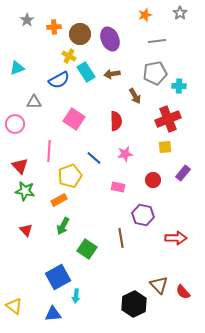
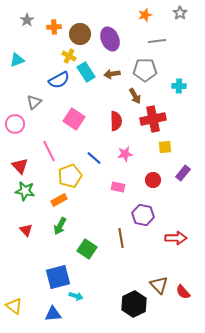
cyan triangle at (17, 68): moved 8 px up
gray pentagon at (155, 73): moved 10 px left, 3 px up; rotated 10 degrees clockwise
gray triangle at (34, 102): rotated 42 degrees counterclockwise
red cross at (168, 119): moved 15 px left; rotated 10 degrees clockwise
pink line at (49, 151): rotated 30 degrees counterclockwise
green arrow at (63, 226): moved 3 px left
blue square at (58, 277): rotated 15 degrees clockwise
cyan arrow at (76, 296): rotated 80 degrees counterclockwise
